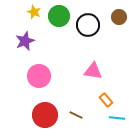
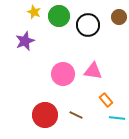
pink circle: moved 24 px right, 2 px up
